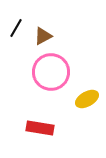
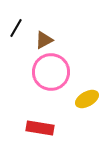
brown triangle: moved 1 px right, 4 px down
